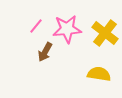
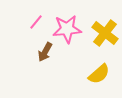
pink line: moved 4 px up
yellow semicircle: rotated 130 degrees clockwise
